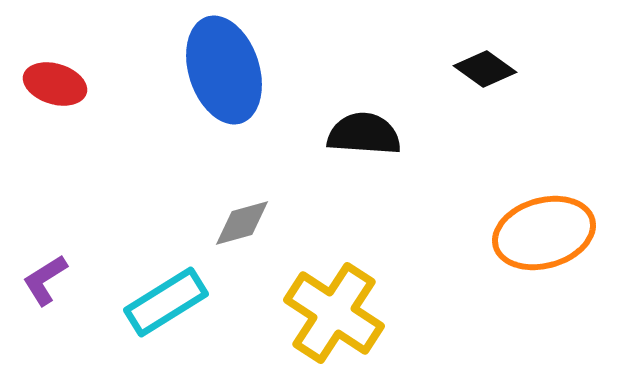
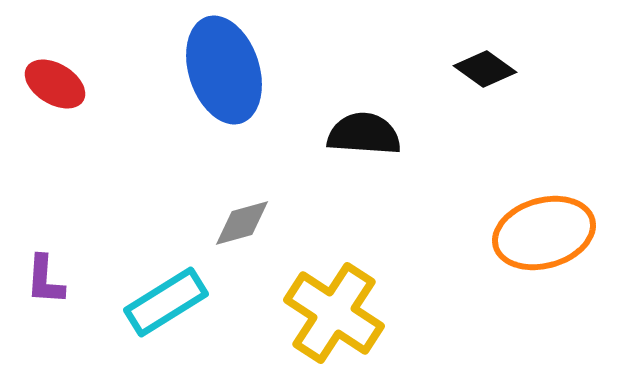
red ellipse: rotated 14 degrees clockwise
purple L-shape: rotated 54 degrees counterclockwise
